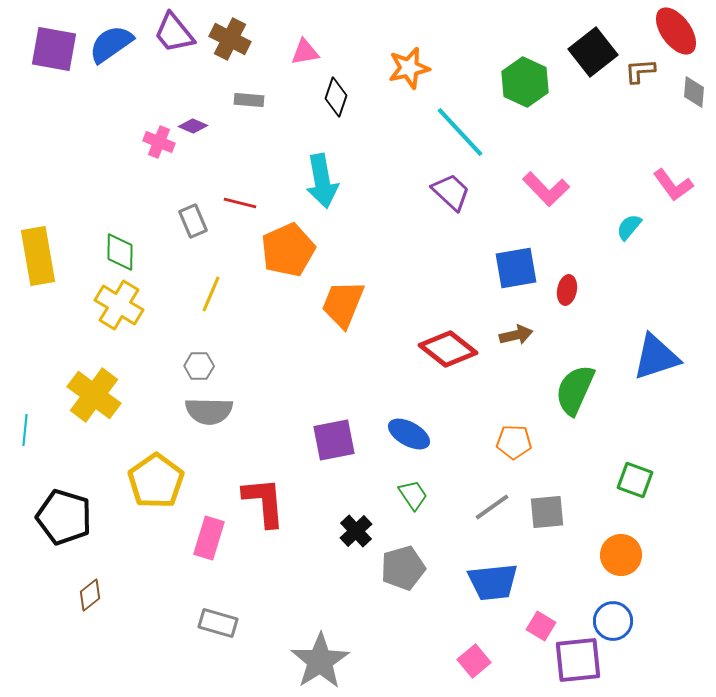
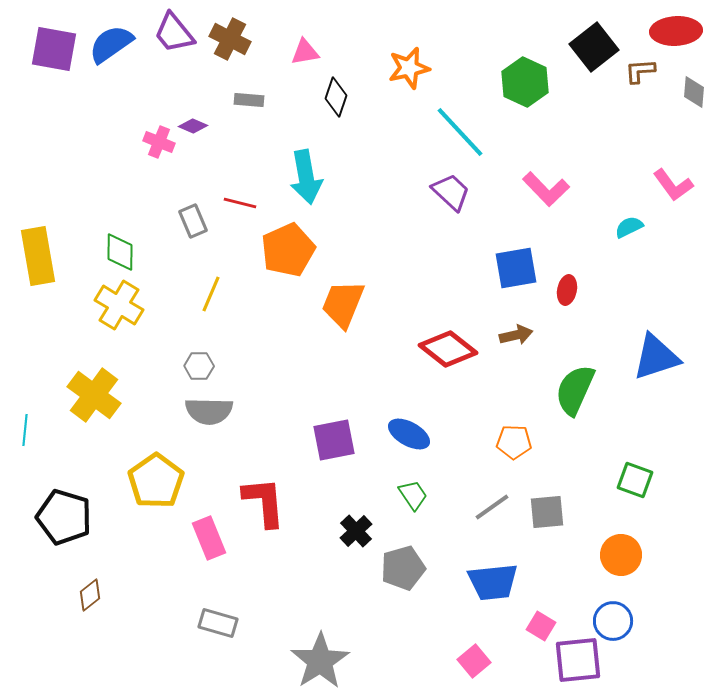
red ellipse at (676, 31): rotated 57 degrees counterclockwise
black square at (593, 52): moved 1 px right, 5 px up
cyan arrow at (322, 181): moved 16 px left, 4 px up
cyan semicircle at (629, 227): rotated 24 degrees clockwise
pink rectangle at (209, 538): rotated 39 degrees counterclockwise
